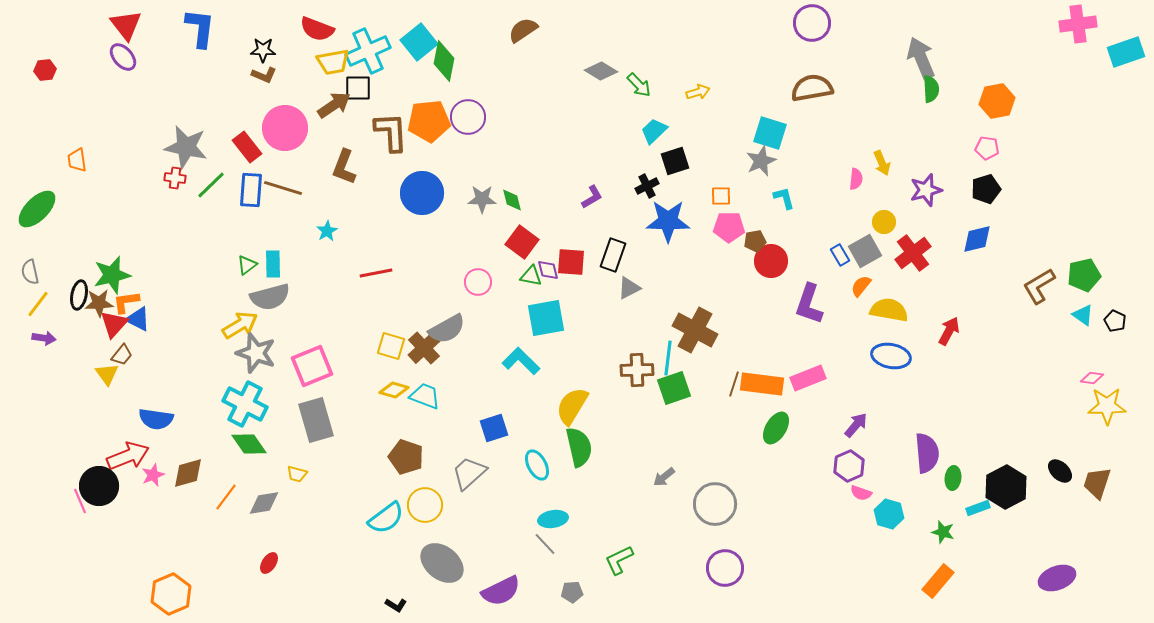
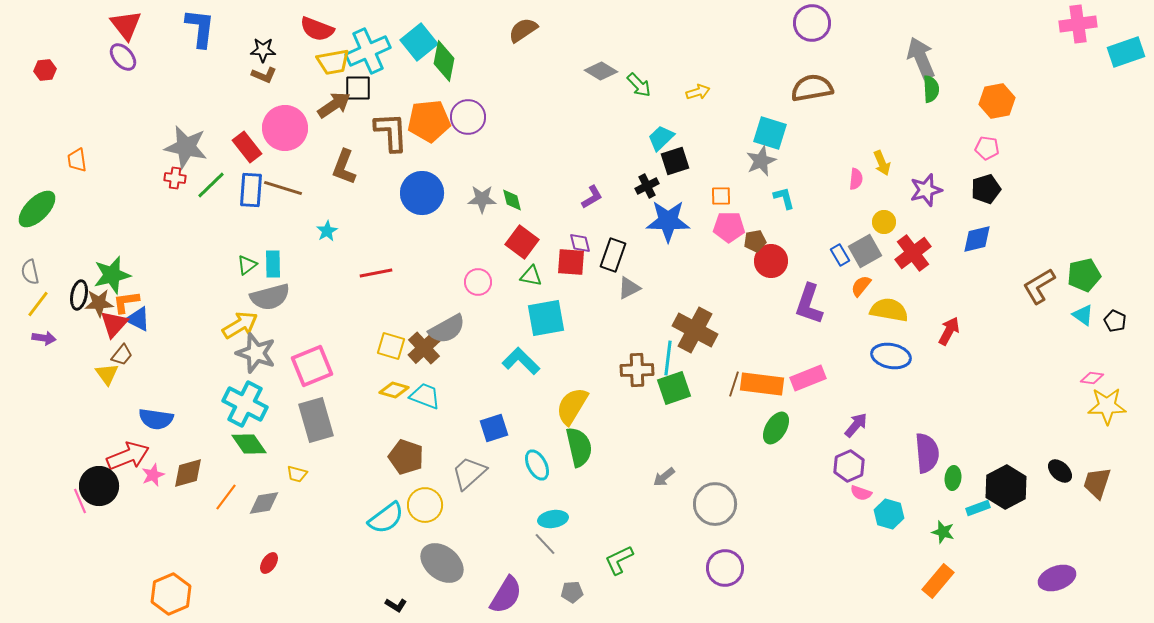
cyan trapezoid at (654, 131): moved 7 px right, 7 px down
purple diamond at (548, 270): moved 32 px right, 27 px up
purple semicircle at (501, 591): moved 5 px right, 4 px down; rotated 33 degrees counterclockwise
